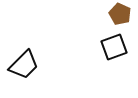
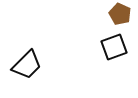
black trapezoid: moved 3 px right
